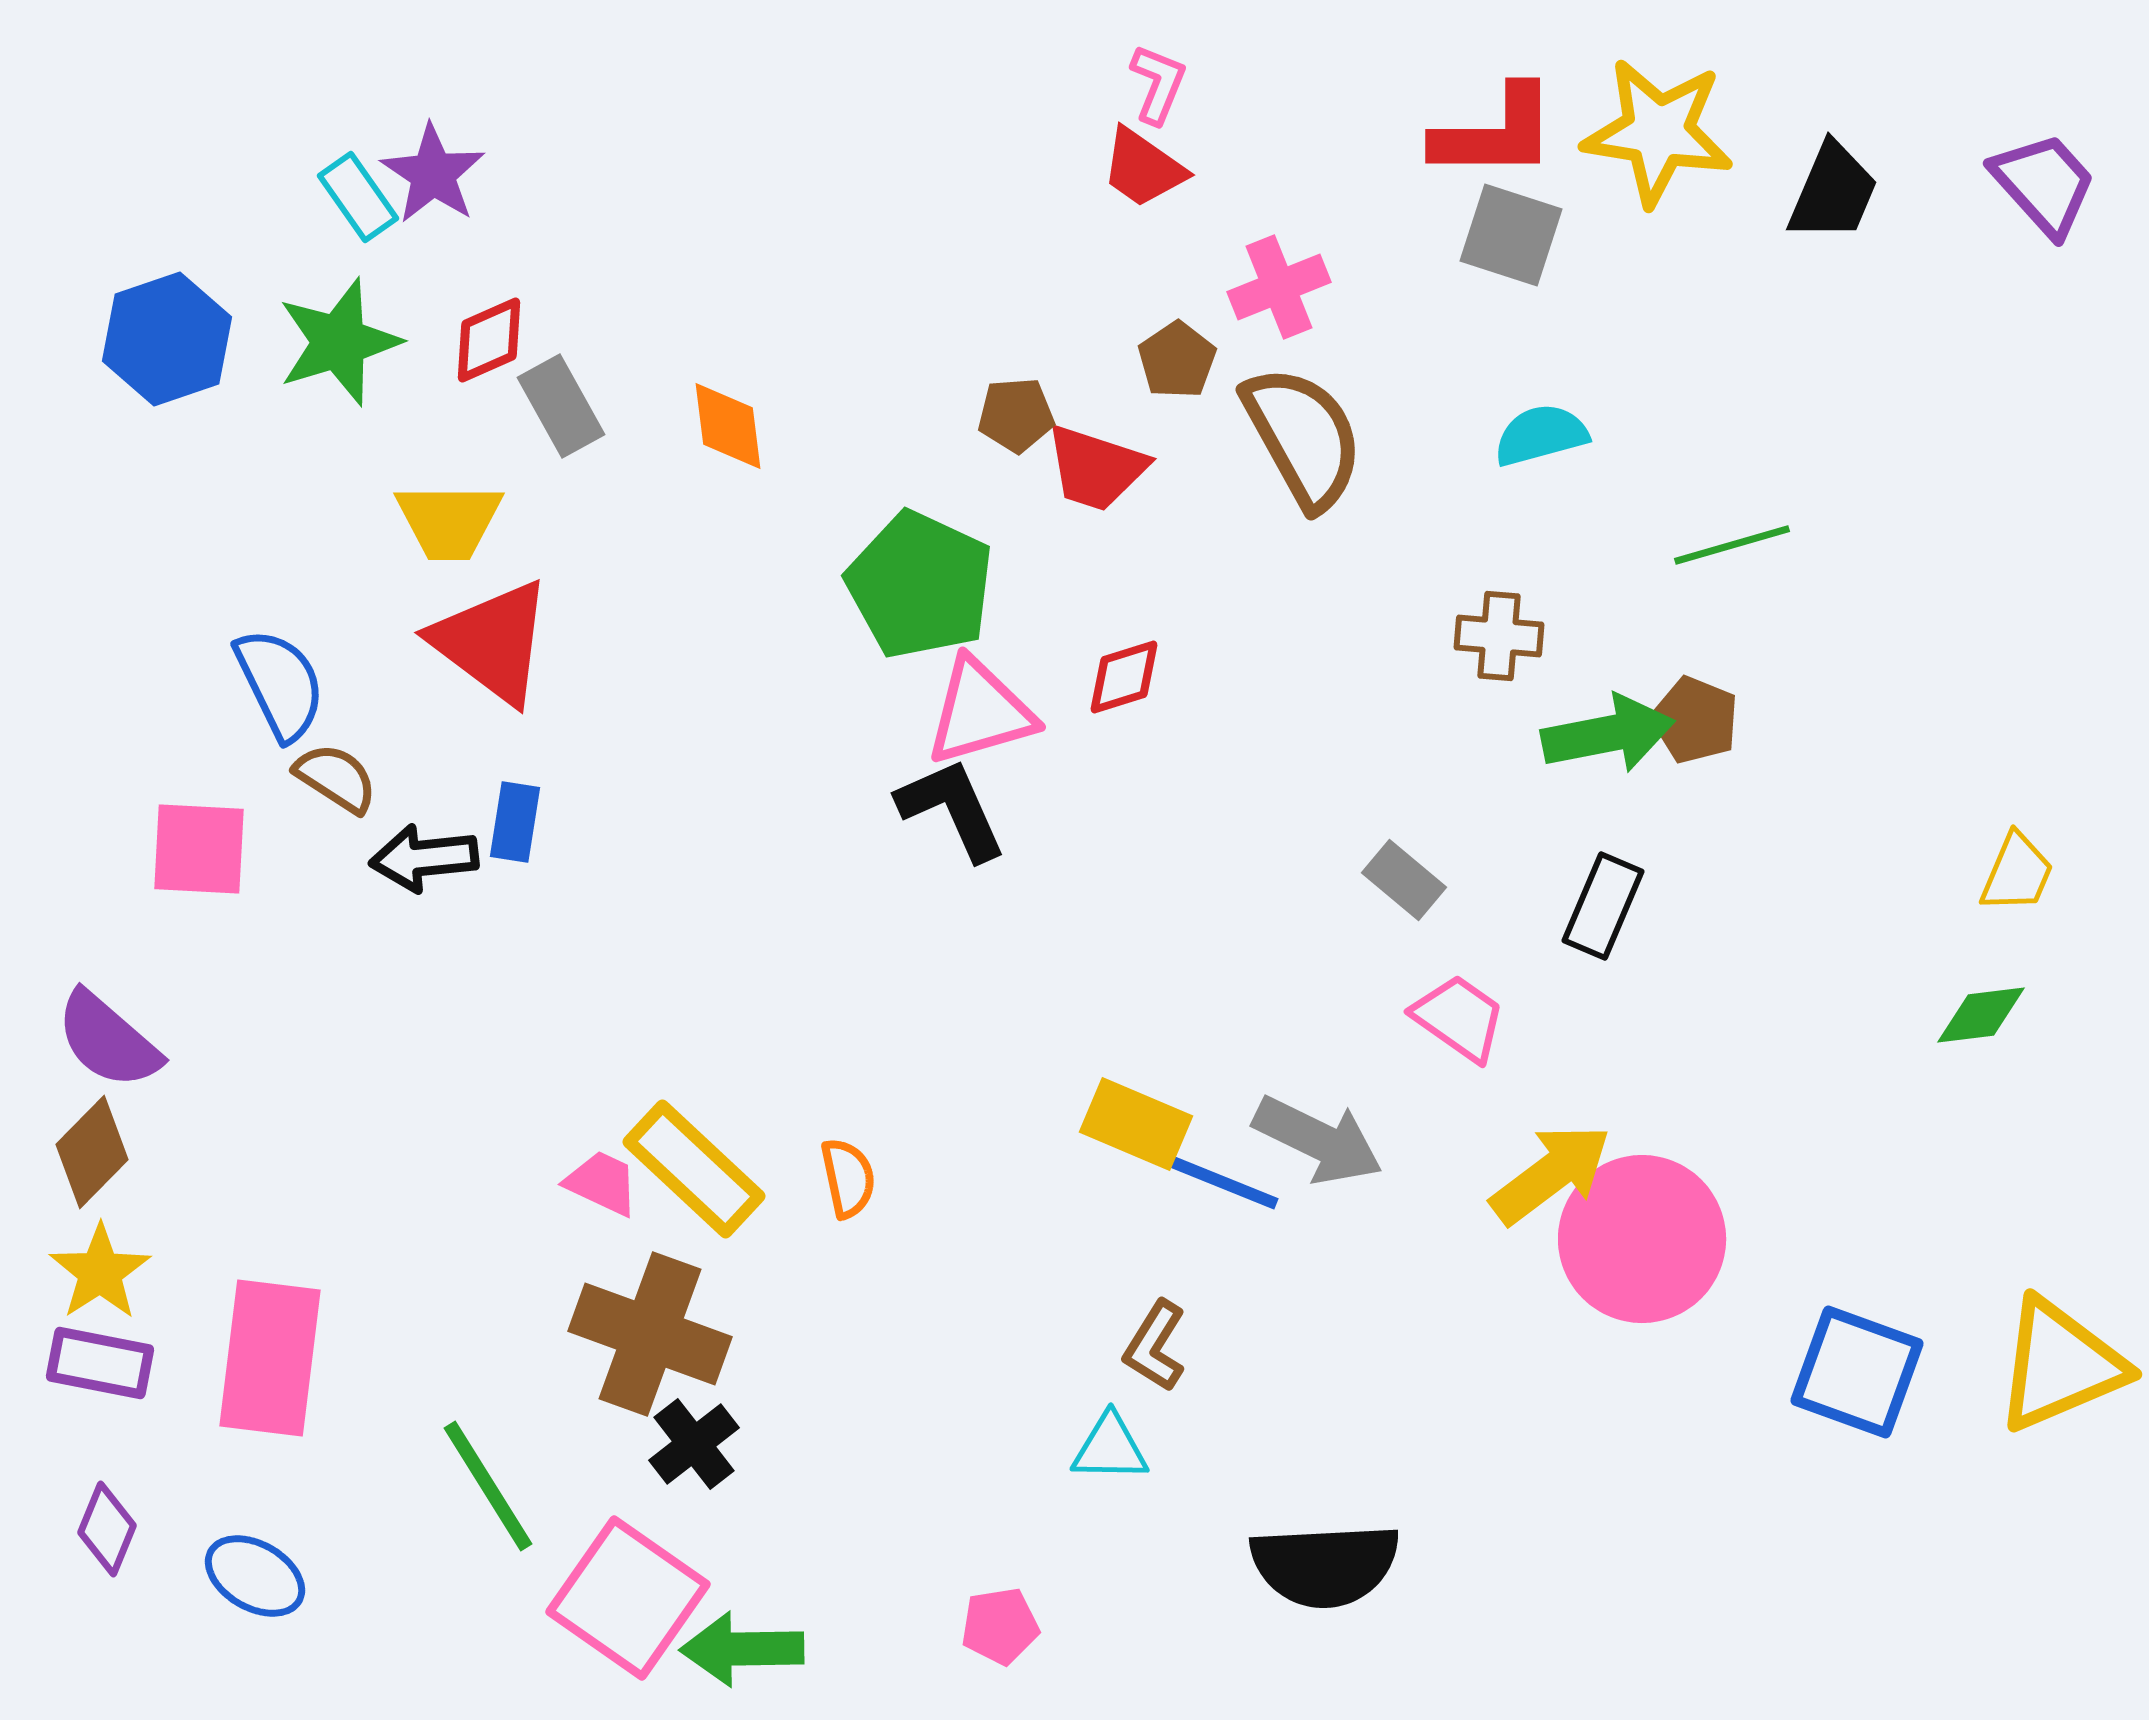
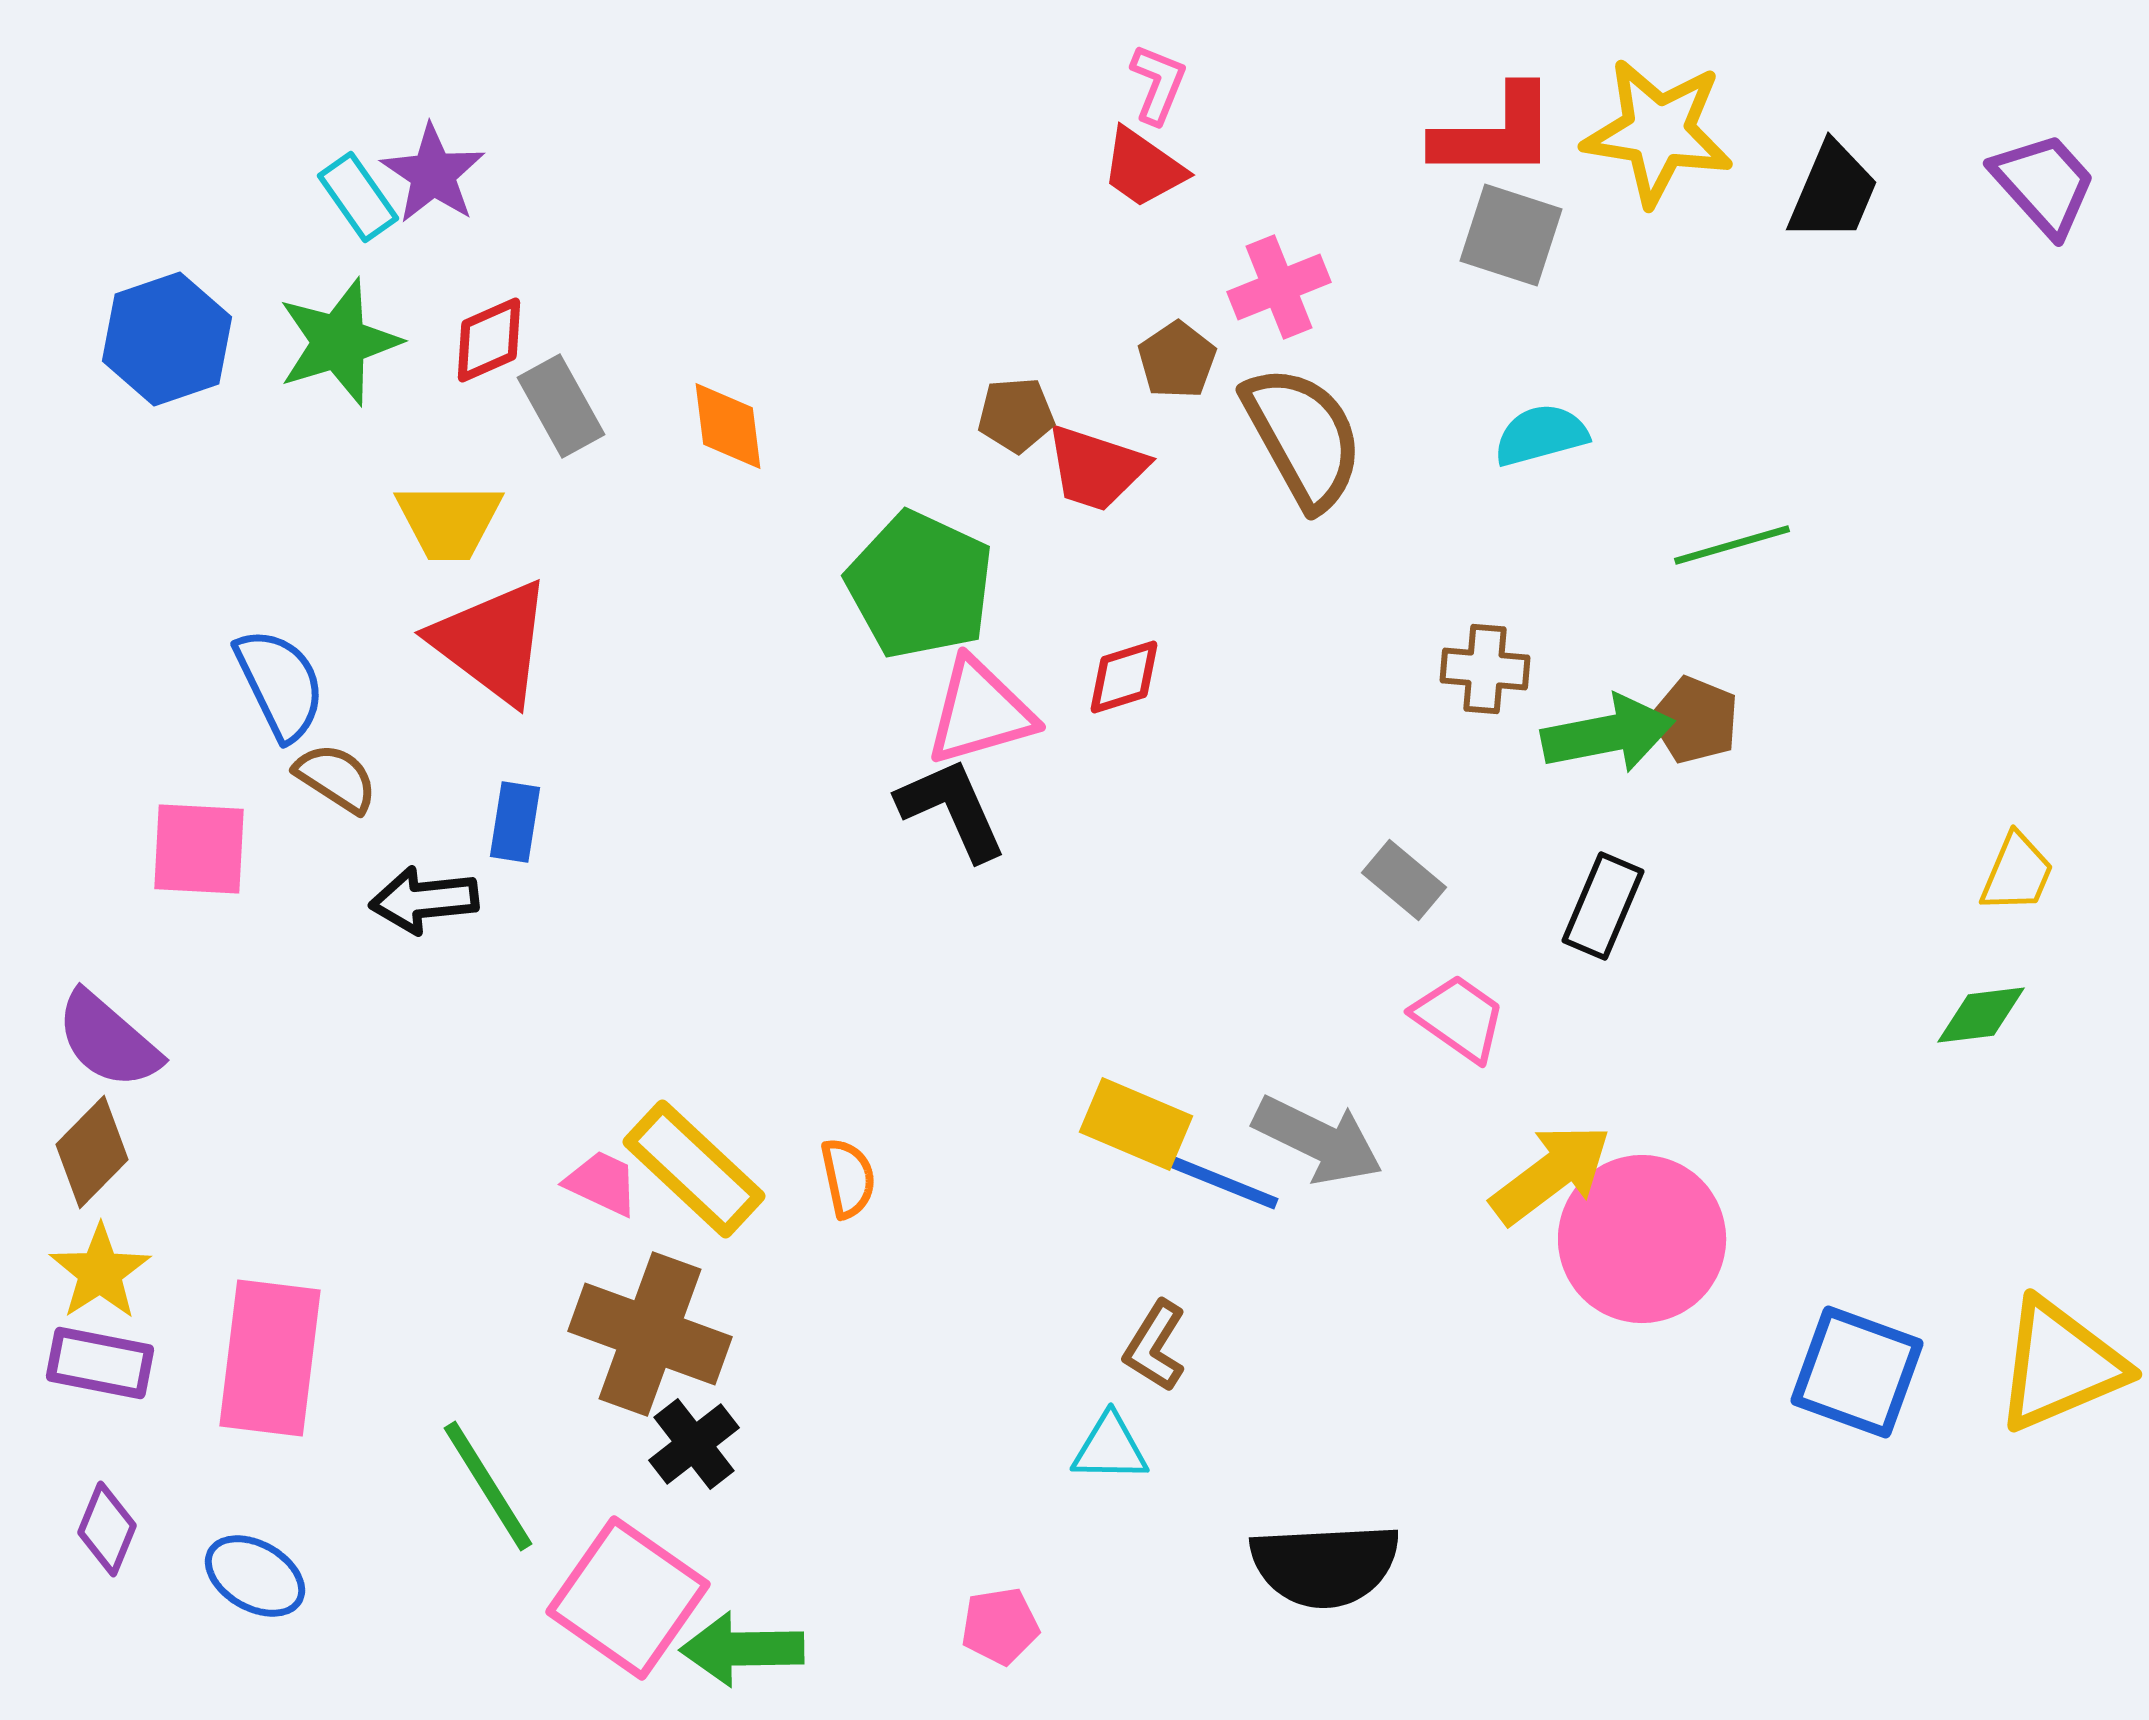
brown cross at (1499, 636): moved 14 px left, 33 px down
black arrow at (424, 858): moved 42 px down
